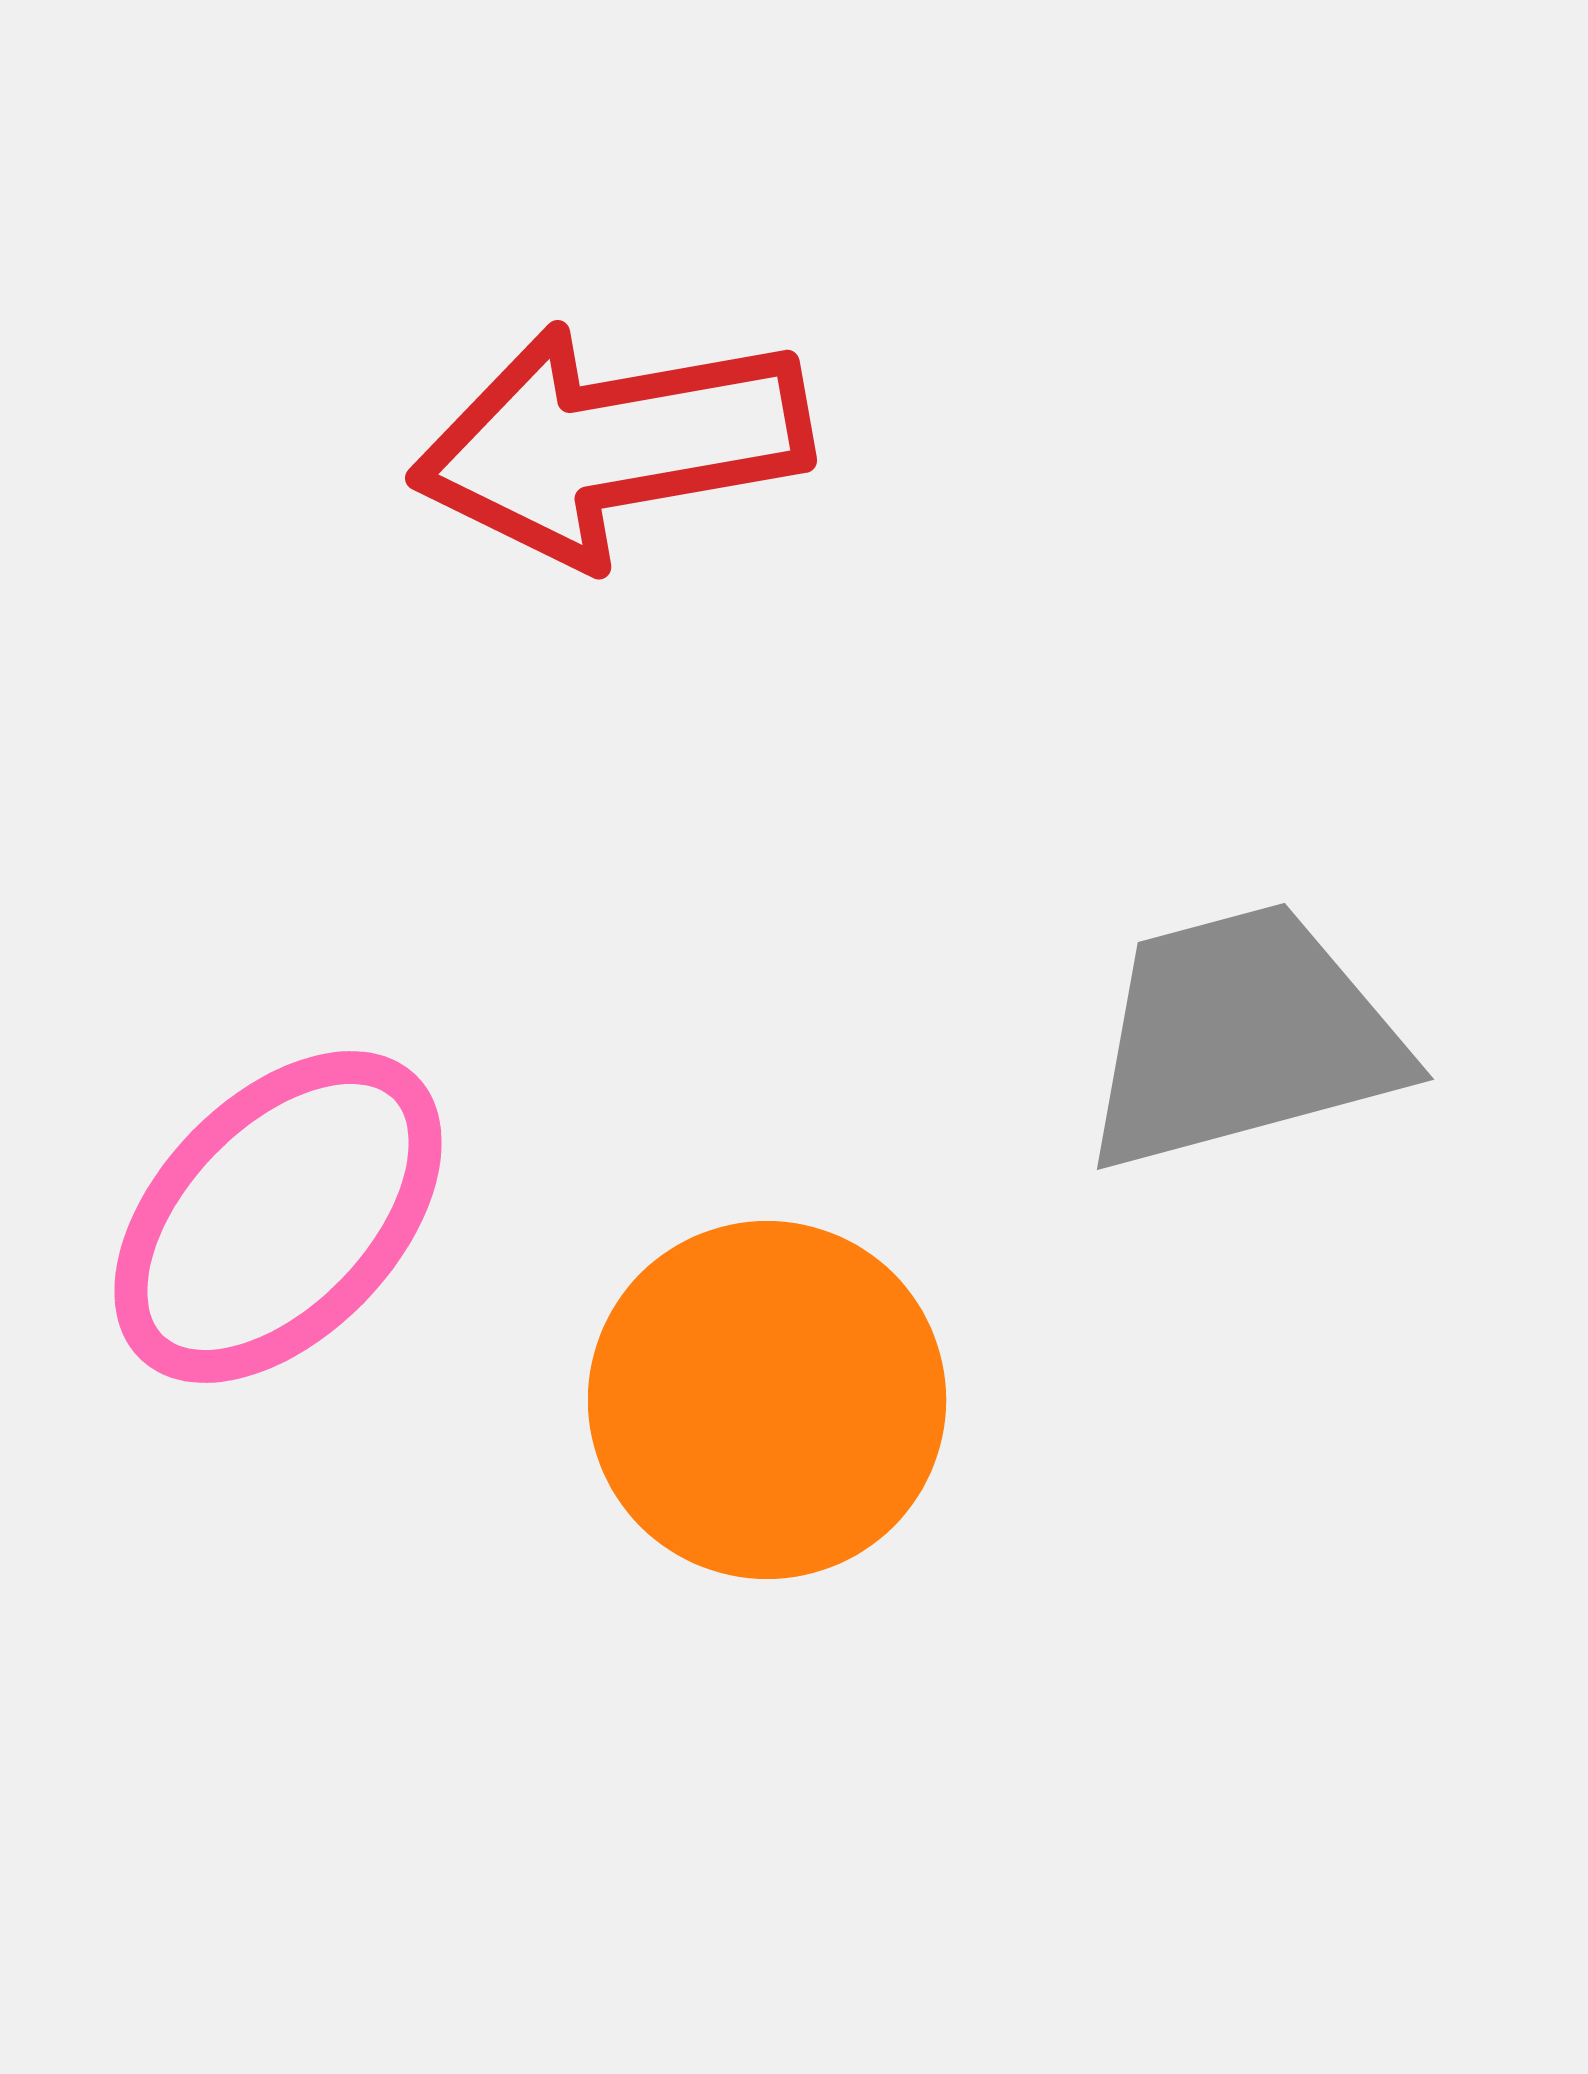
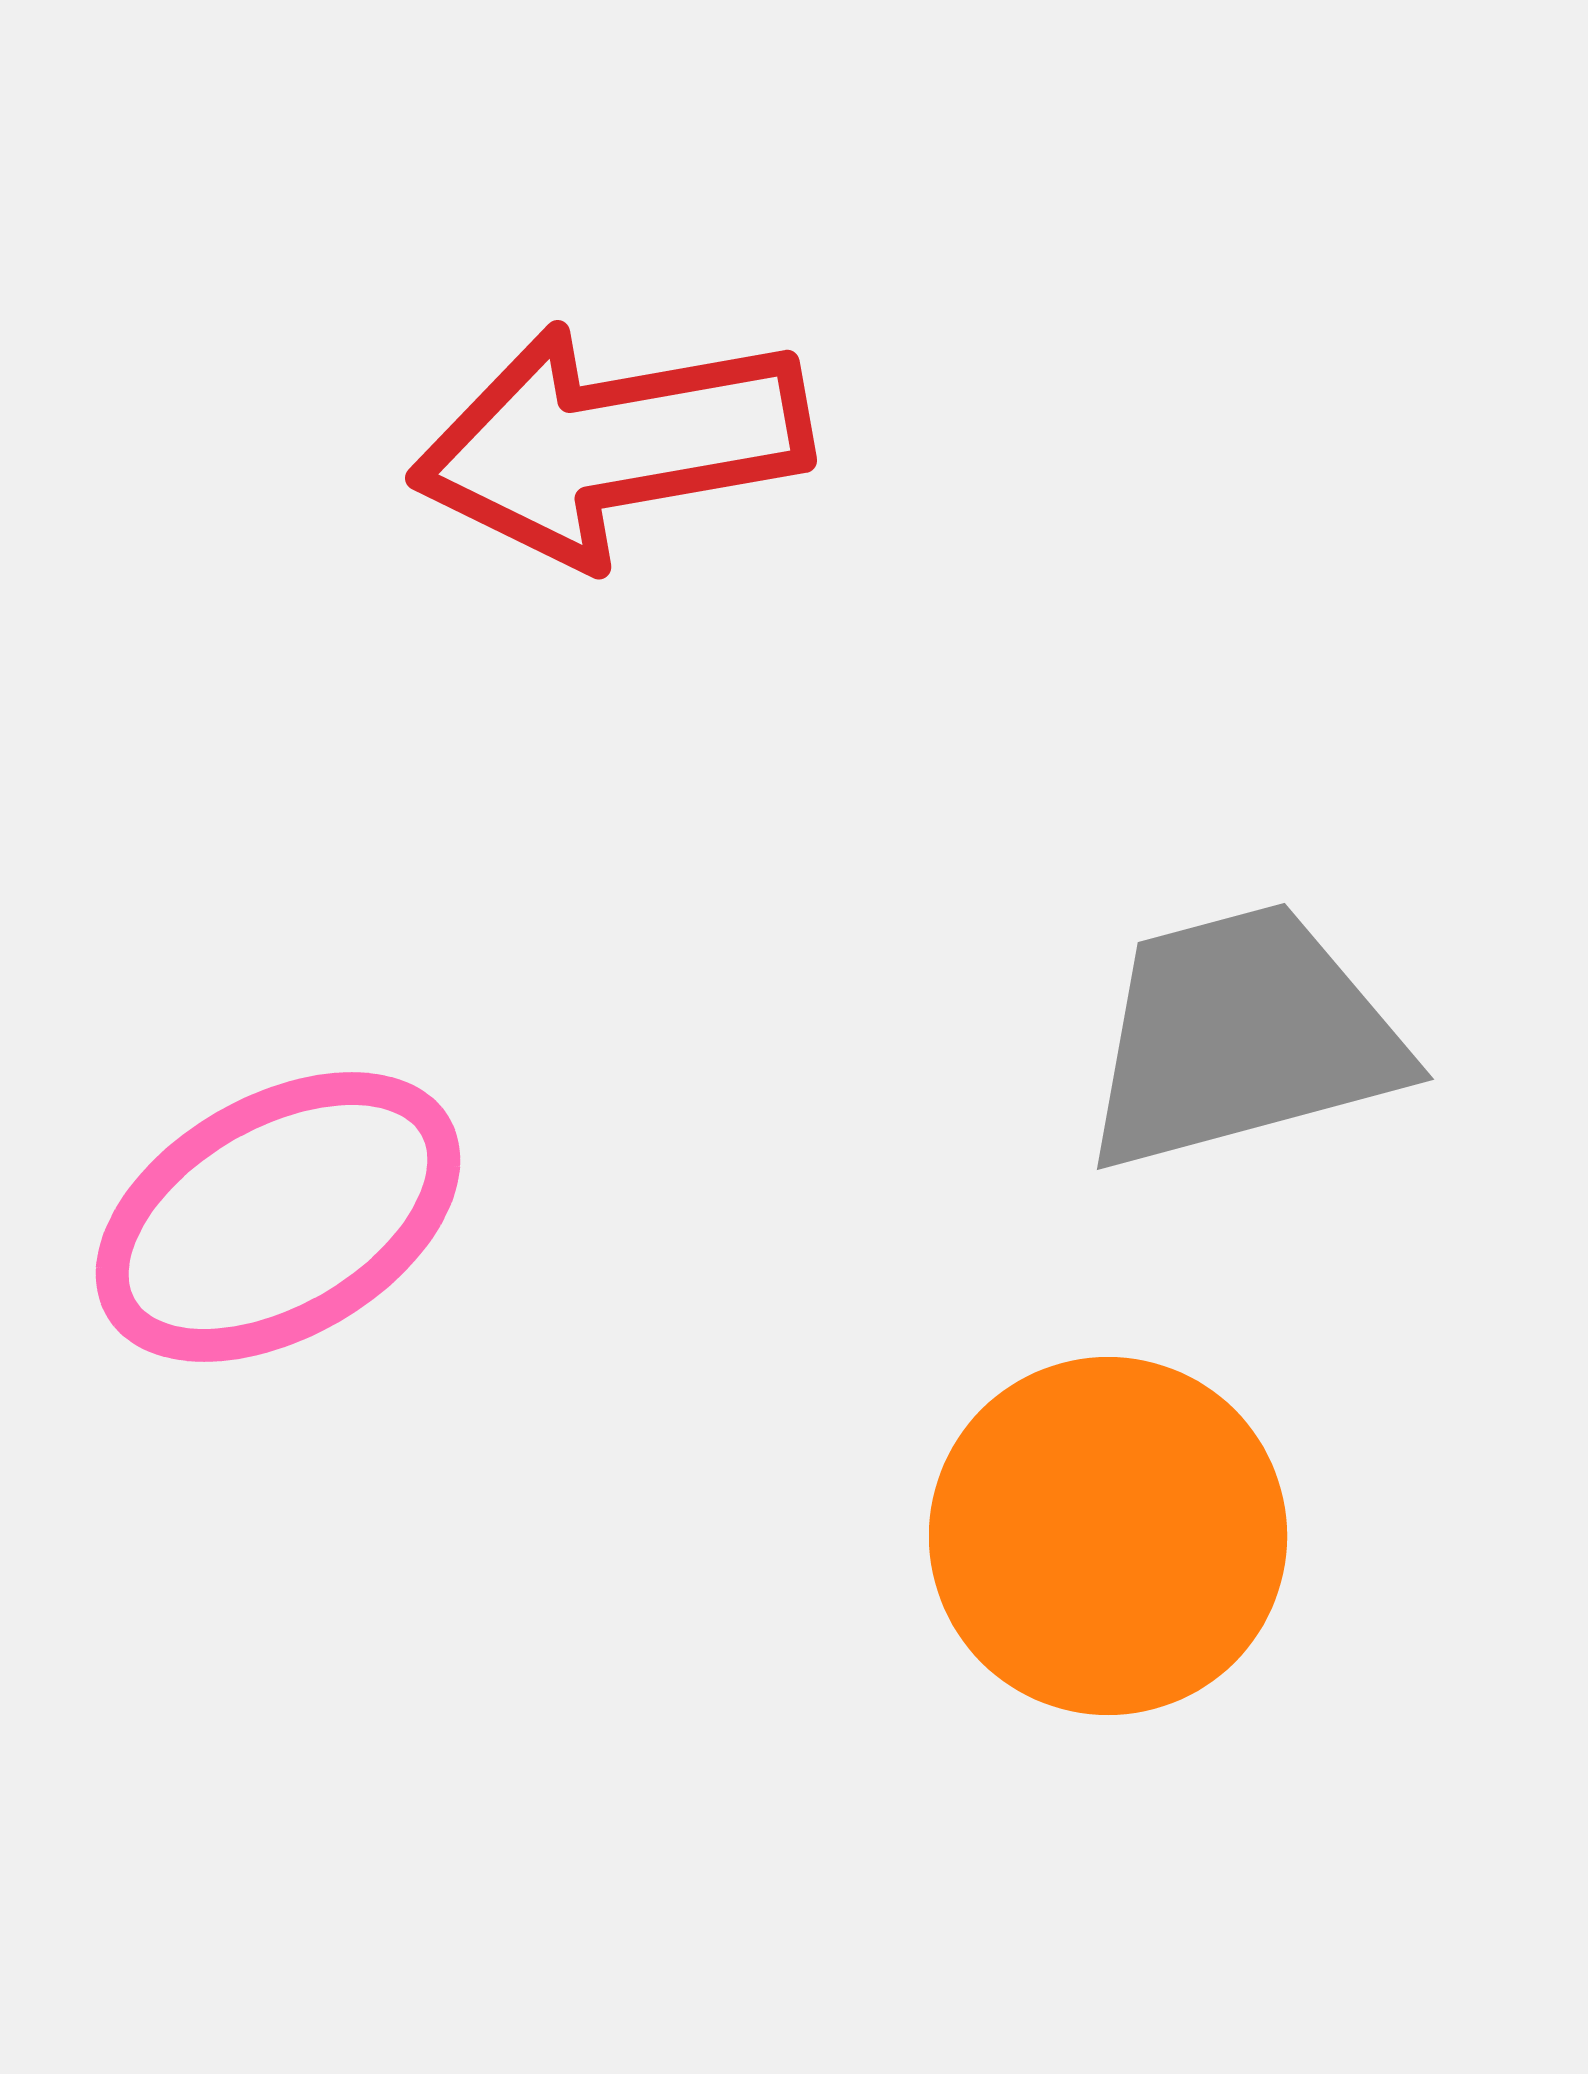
pink ellipse: rotated 16 degrees clockwise
orange circle: moved 341 px right, 136 px down
